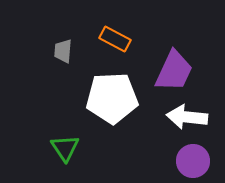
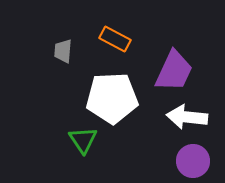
green triangle: moved 18 px right, 8 px up
